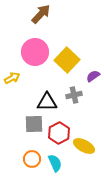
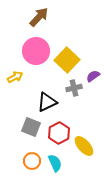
brown arrow: moved 2 px left, 3 px down
pink circle: moved 1 px right, 1 px up
yellow arrow: moved 3 px right, 1 px up
gray cross: moved 7 px up
black triangle: rotated 25 degrees counterclockwise
gray square: moved 3 px left, 3 px down; rotated 24 degrees clockwise
yellow ellipse: rotated 20 degrees clockwise
orange circle: moved 2 px down
